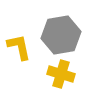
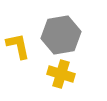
yellow L-shape: moved 1 px left, 1 px up
